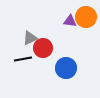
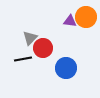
gray triangle: rotated 21 degrees counterclockwise
